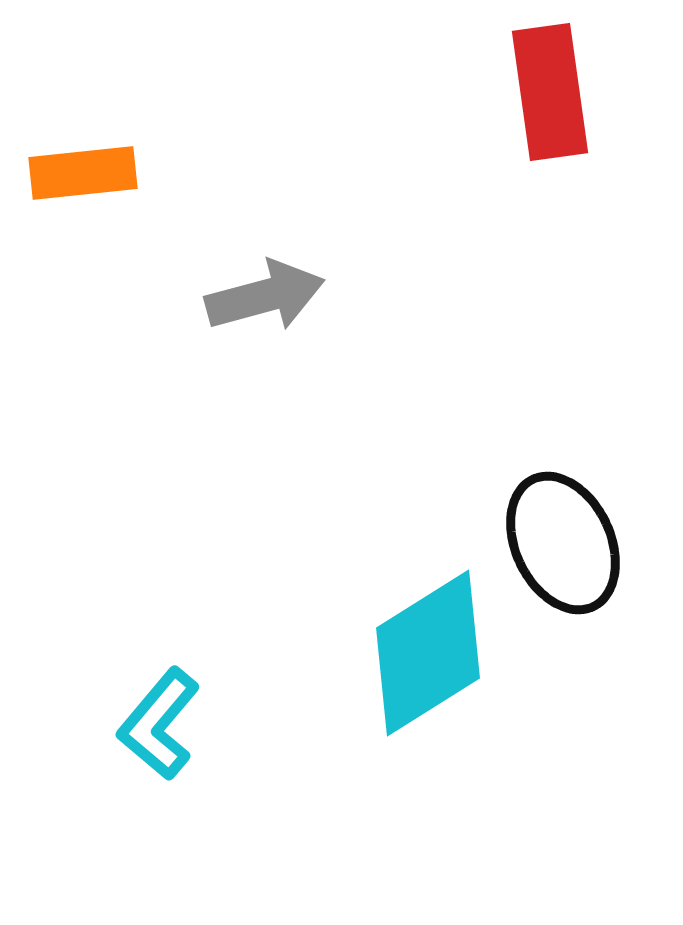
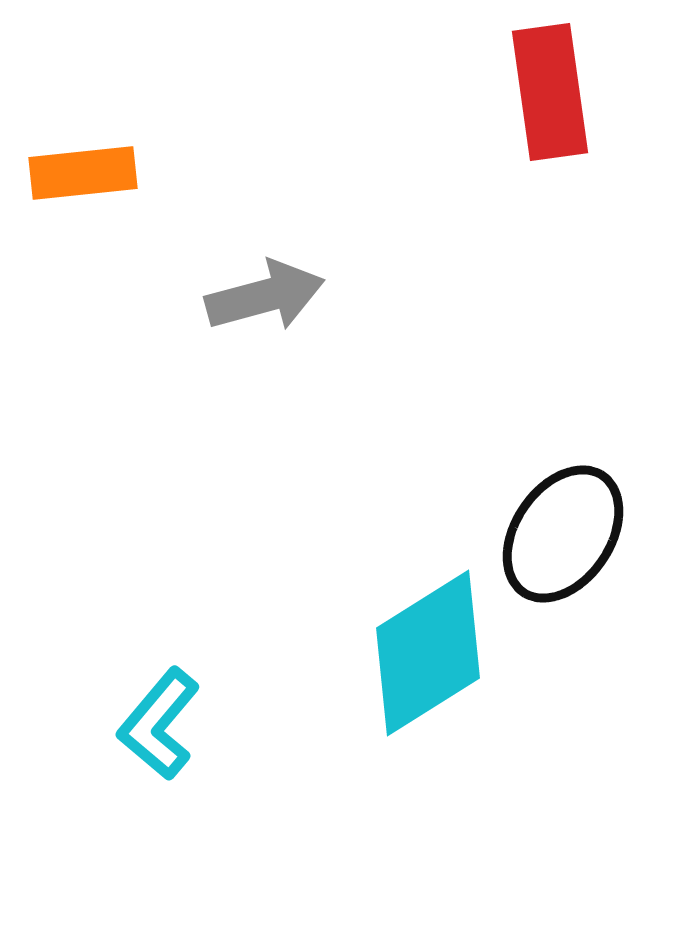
black ellipse: moved 9 px up; rotated 59 degrees clockwise
